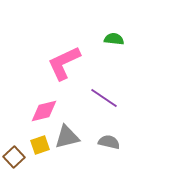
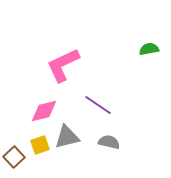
green semicircle: moved 35 px right, 10 px down; rotated 18 degrees counterclockwise
pink L-shape: moved 1 px left, 2 px down
purple line: moved 6 px left, 7 px down
